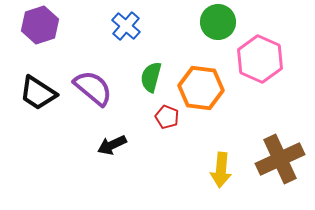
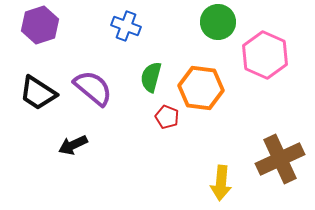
blue cross: rotated 20 degrees counterclockwise
pink hexagon: moved 5 px right, 4 px up
black arrow: moved 39 px left
yellow arrow: moved 13 px down
